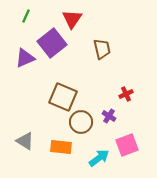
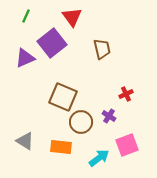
red triangle: moved 2 px up; rotated 10 degrees counterclockwise
